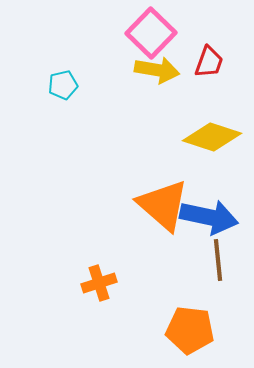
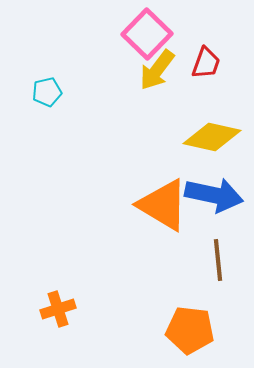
pink square: moved 4 px left, 1 px down
red trapezoid: moved 3 px left, 1 px down
yellow arrow: rotated 117 degrees clockwise
cyan pentagon: moved 16 px left, 7 px down
yellow diamond: rotated 6 degrees counterclockwise
orange triangle: rotated 10 degrees counterclockwise
blue arrow: moved 5 px right, 22 px up
orange cross: moved 41 px left, 26 px down
